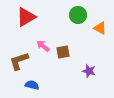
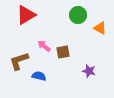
red triangle: moved 2 px up
pink arrow: moved 1 px right
blue semicircle: moved 7 px right, 9 px up
